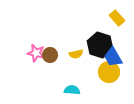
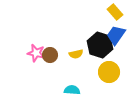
yellow rectangle: moved 2 px left, 6 px up
blue trapezoid: moved 3 px right, 22 px up; rotated 65 degrees clockwise
